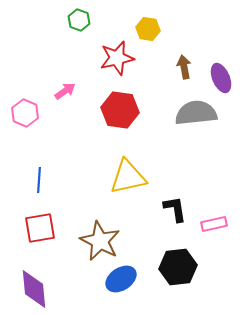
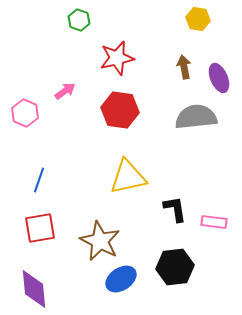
yellow hexagon: moved 50 px right, 10 px up
purple ellipse: moved 2 px left
gray semicircle: moved 4 px down
blue line: rotated 15 degrees clockwise
pink rectangle: moved 2 px up; rotated 20 degrees clockwise
black hexagon: moved 3 px left
